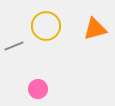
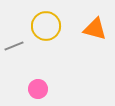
orange triangle: rotated 30 degrees clockwise
